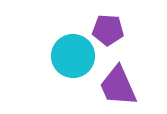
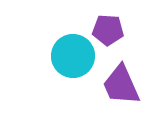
purple trapezoid: moved 3 px right, 1 px up
